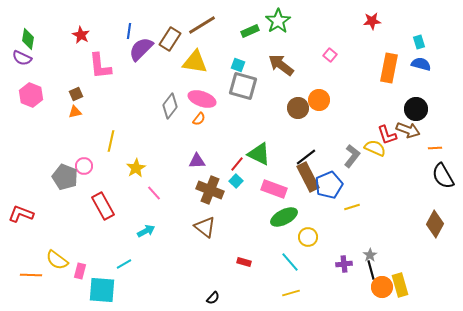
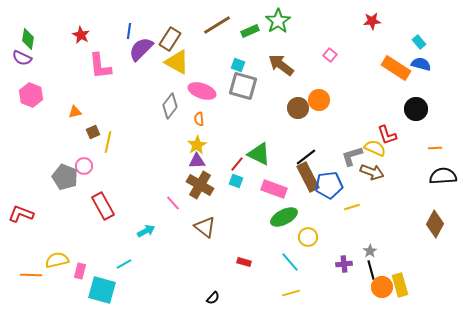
brown line at (202, 25): moved 15 px right
cyan rectangle at (419, 42): rotated 24 degrees counterclockwise
yellow triangle at (195, 62): moved 18 px left; rotated 20 degrees clockwise
orange rectangle at (389, 68): moved 7 px right; rotated 68 degrees counterclockwise
brown square at (76, 94): moved 17 px right, 38 px down
pink ellipse at (202, 99): moved 8 px up
orange semicircle at (199, 119): rotated 136 degrees clockwise
brown arrow at (408, 130): moved 36 px left, 42 px down
yellow line at (111, 141): moved 3 px left, 1 px down
gray L-shape at (352, 156): rotated 145 degrees counterclockwise
yellow star at (136, 168): moved 61 px right, 23 px up
black semicircle at (443, 176): rotated 116 degrees clockwise
cyan square at (236, 181): rotated 24 degrees counterclockwise
blue pentagon at (329, 185): rotated 16 degrees clockwise
brown cross at (210, 190): moved 10 px left, 5 px up; rotated 8 degrees clockwise
pink line at (154, 193): moved 19 px right, 10 px down
gray star at (370, 255): moved 4 px up
yellow semicircle at (57, 260): rotated 130 degrees clockwise
cyan square at (102, 290): rotated 12 degrees clockwise
